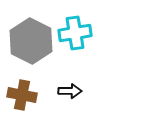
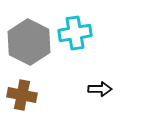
gray hexagon: moved 2 px left, 1 px down
black arrow: moved 30 px right, 2 px up
